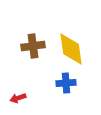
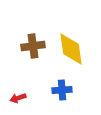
blue cross: moved 4 px left, 7 px down
